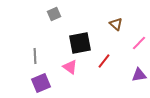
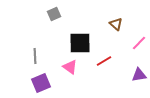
black square: rotated 10 degrees clockwise
red line: rotated 21 degrees clockwise
